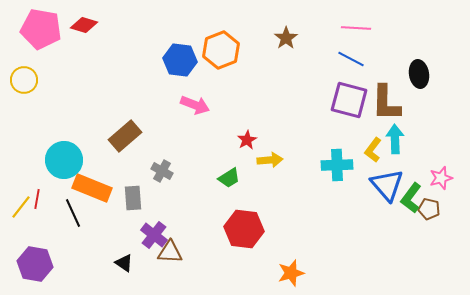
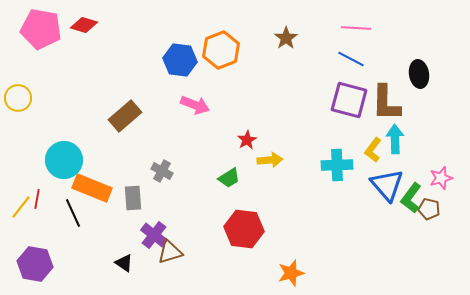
yellow circle: moved 6 px left, 18 px down
brown rectangle: moved 20 px up
brown triangle: rotated 20 degrees counterclockwise
